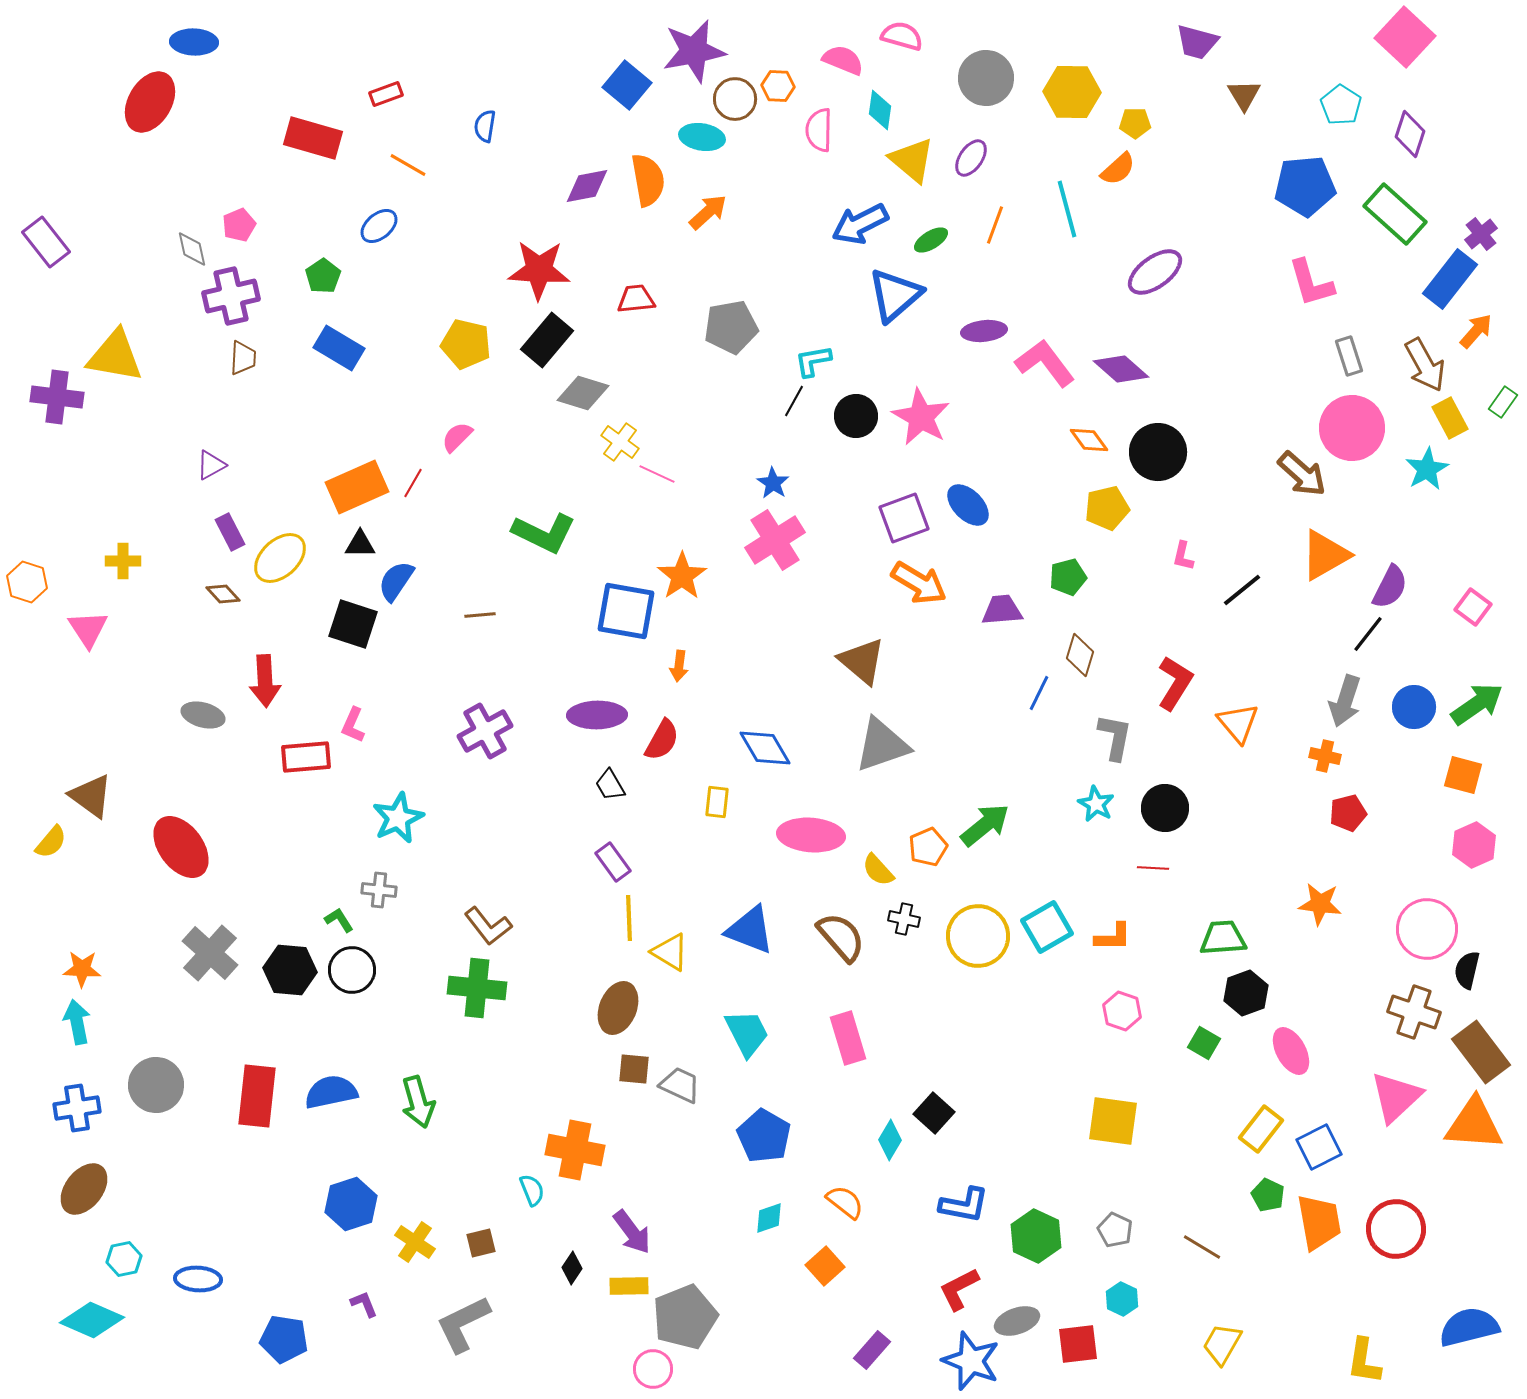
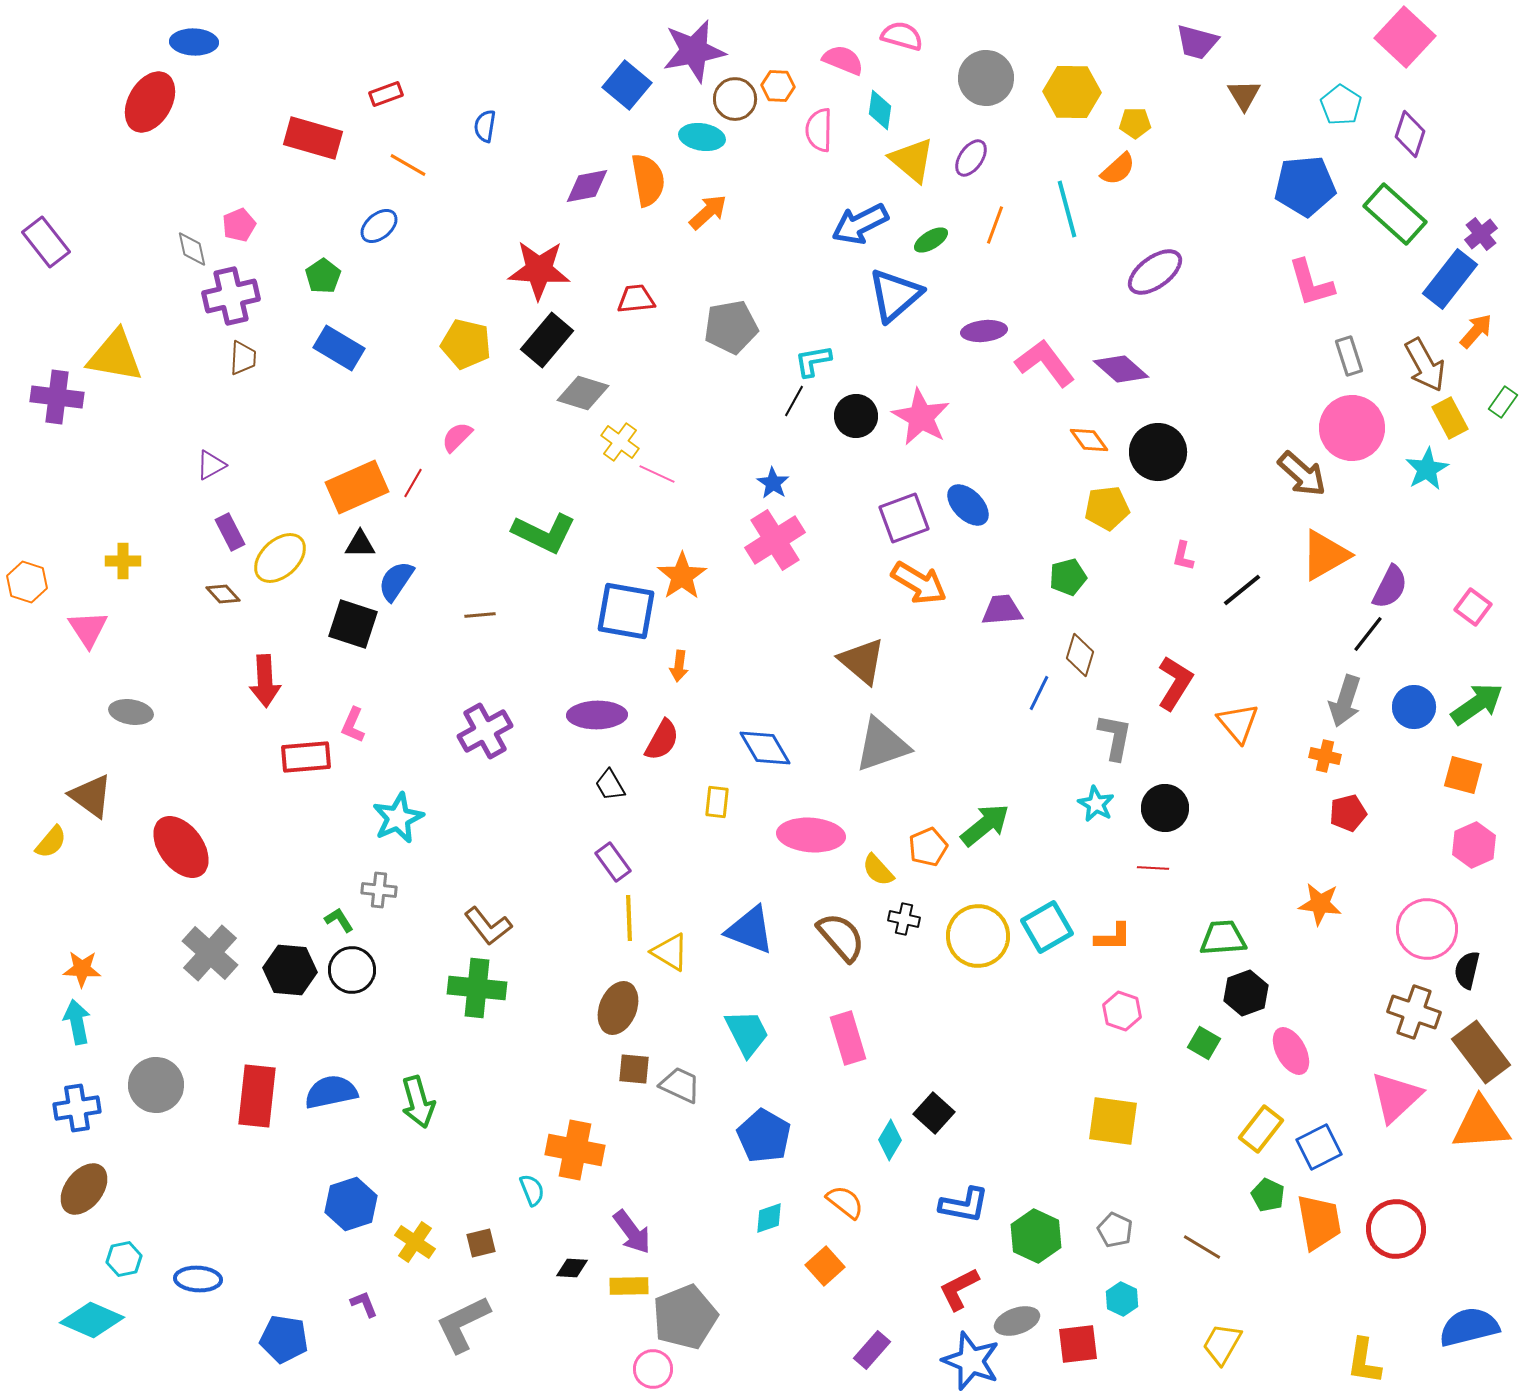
yellow pentagon at (1107, 508): rotated 6 degrees clockwise
gray ellipse at (203, 715): moved 72 px left, 3 px up; rotated 6 degrees counterclockwise
orange triangle at (1474, 1124): moved 7 px right; rotated 8 degrees counterclockwise
black diamond at (572, 1268): rotated 60 degrees clockwise
